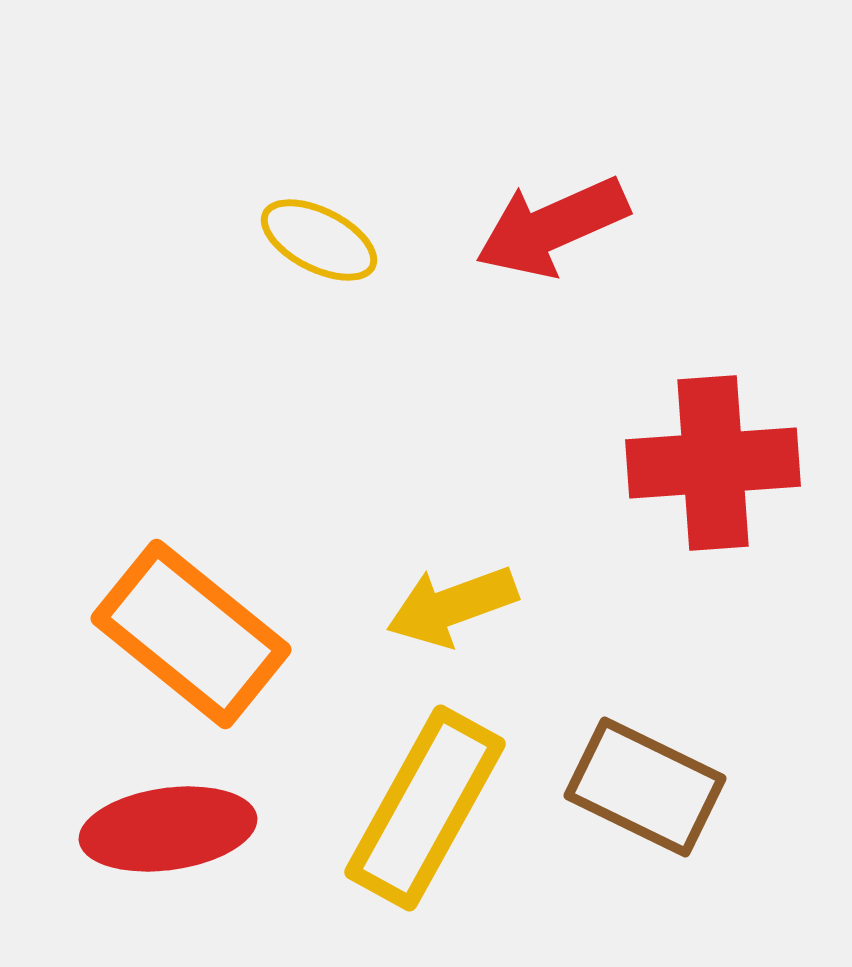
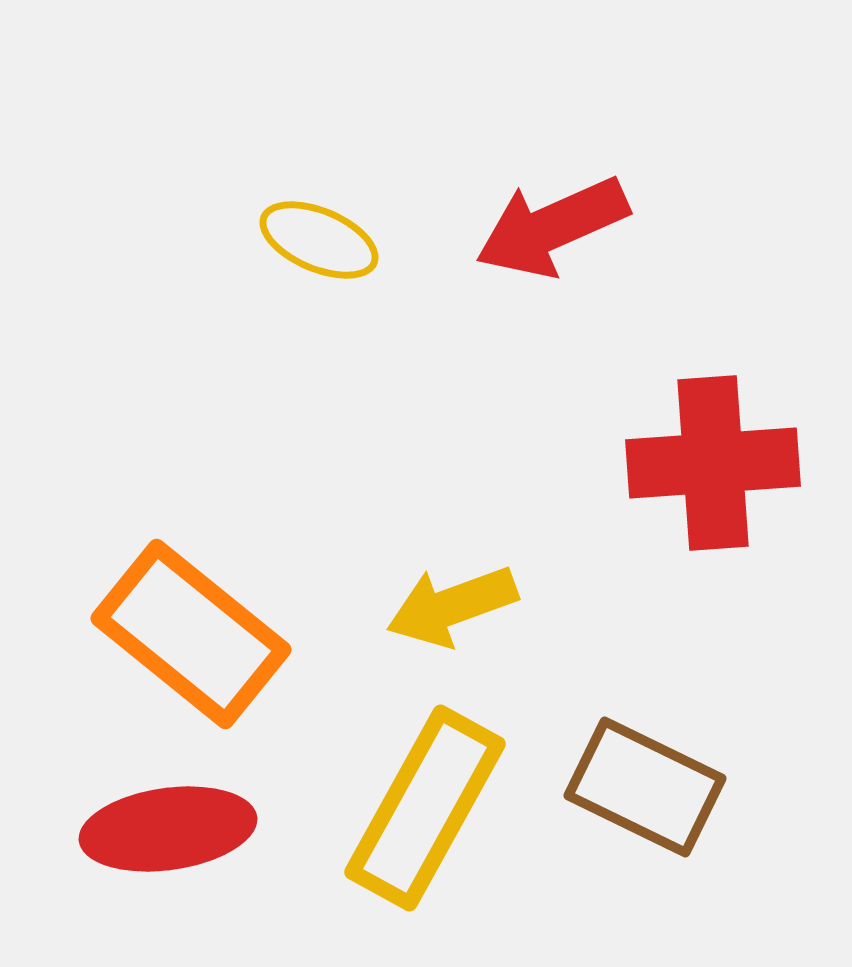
yellow ellipse: rotated 4 degrees counterclockwise
